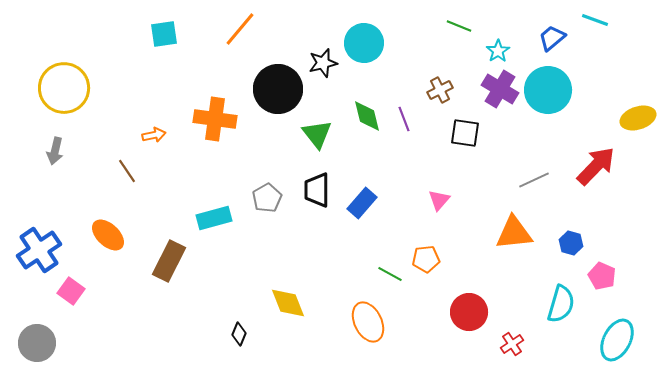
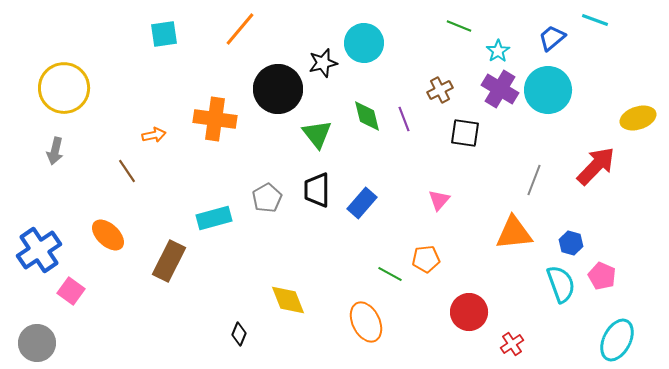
gray line at (534, 180): rotated 44 degrees counterclockwise
yellow diamond at (288, 303): moved 3 px up
cyan semicircle at (561, 304): moved 20 px up; rotated 36 degrees counterclockwise
orange ellipse at (368, 322): moved 2 px left
